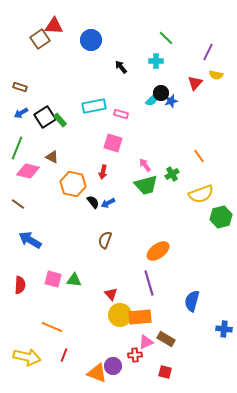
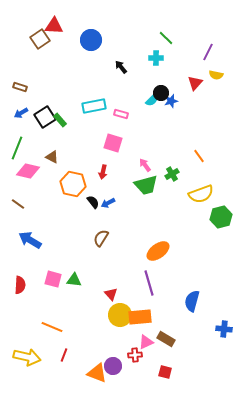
cyan cross at (156, 61): moved 3 px up
brown semicircle at (105, 240): moved 4 px left, 2 px up; rotated 12 degrees clockwise
